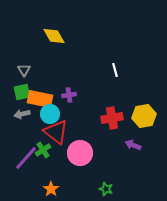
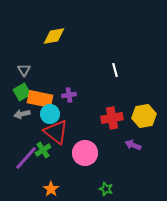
yellow diamond: rotated 70 degrees counterclockwise
green square: rotated 18 degrees counterclockwise
pink circle: moved 5 px right
